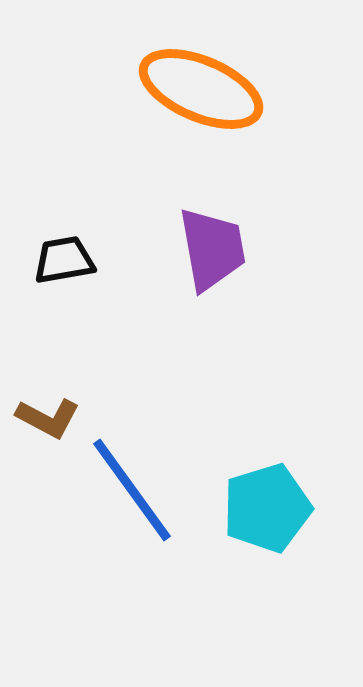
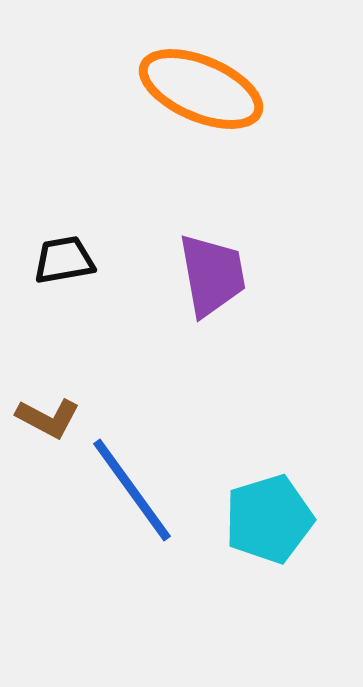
purple trapezoid: moved 26 px down
cyan pentagon: moved 2 px right, 11 px down
